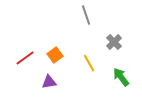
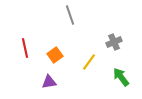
gray line: moved 16 px left
gray cross: rotated 21 degrees clockwise
red line: moved 10 px up; rotated 66 degrees counterclockwise
yellow line: moved 1 px up; rotated 66 degrees clockwise
